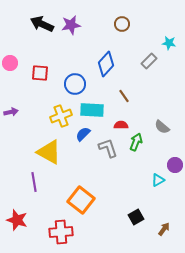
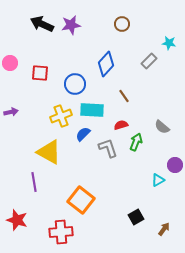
red semicircle: rotated 16 degrees counterclockwise
